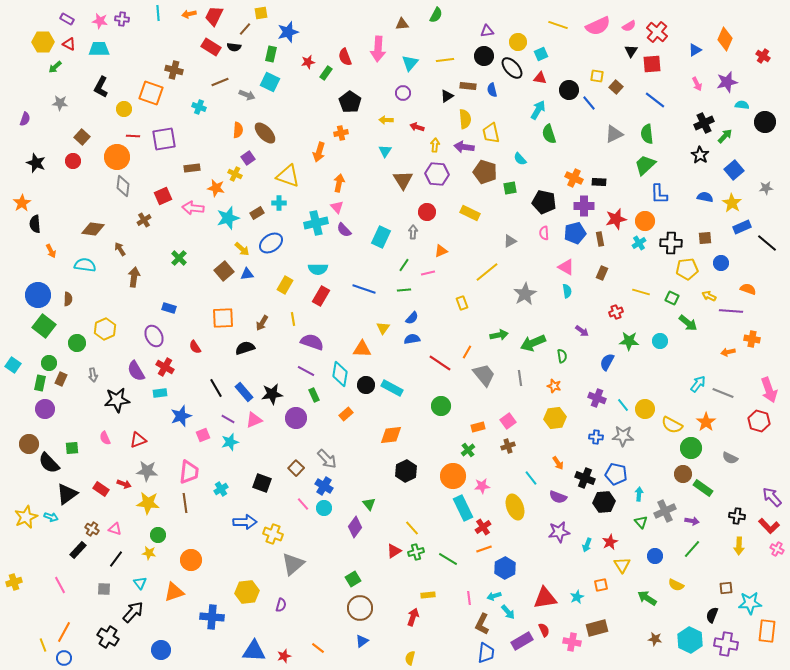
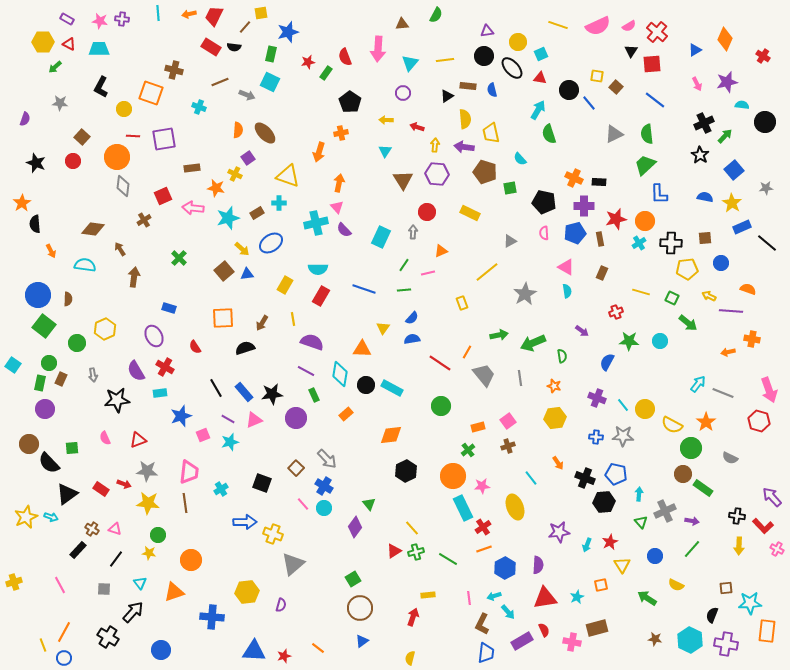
brown line at (245, 29): moved 2 px up
purple semicircle at (558, 497): moved 20 px left, 68 px down; rotated 108 degrees counterclockwise
red L-shape at (769, 526): moved 6 px left
